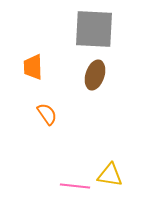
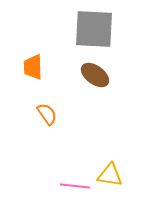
brown ellipse: rotated 72 degrees counterclockwise
